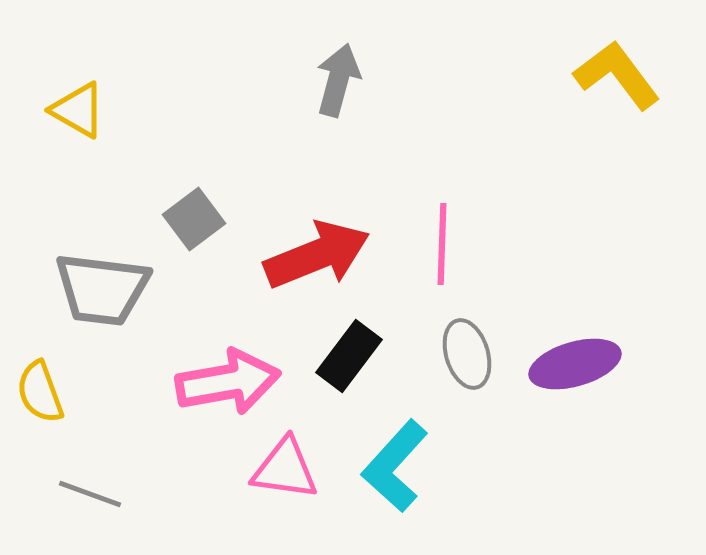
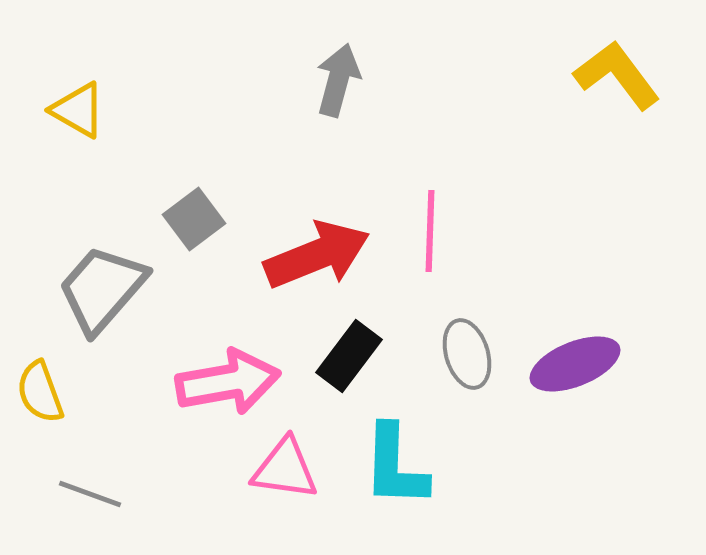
pink line: moved 12 px left, 13 px up
gray trapezoid: rotated 124 degrees clockwise
purple ellipse: rotated 6 degrees counterclockwise
cyan L-shape: rotated 40 degrees counterclockwise
